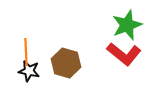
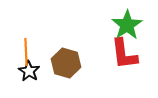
green star: rotated 12 degrees counterclockwise
red L-shape: rotated 44 degrees clockwise
black star: rotated 20 degrees clockwise
